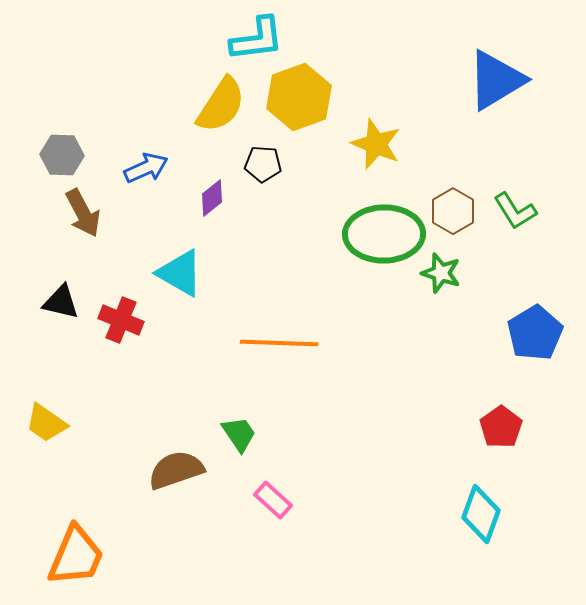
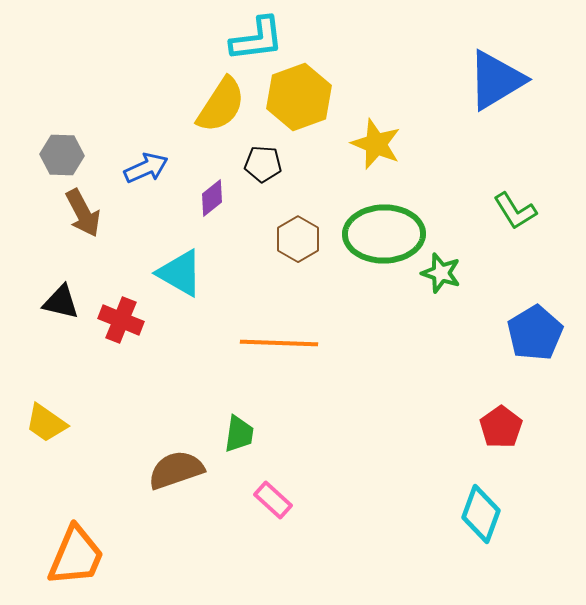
brown hexagon: moved 155 px left, 28 px down
green trapezoid: rotated 42 degrees clockwise
